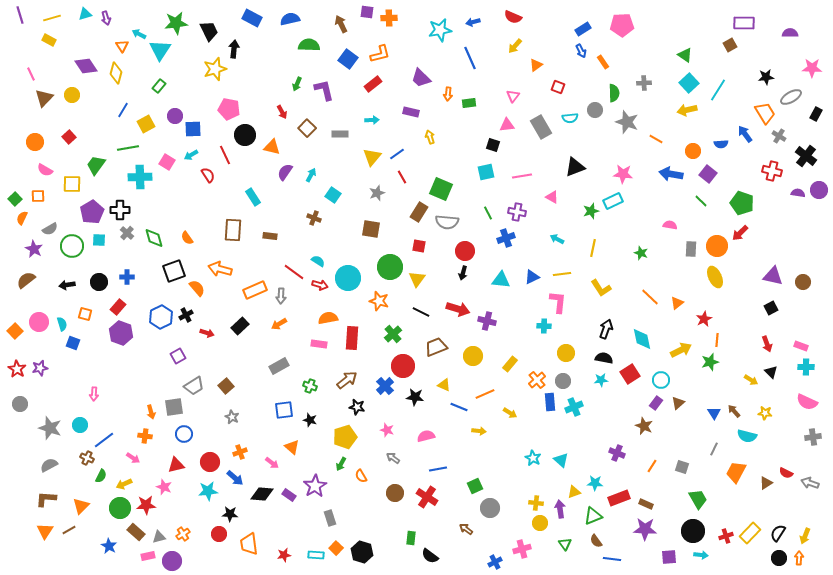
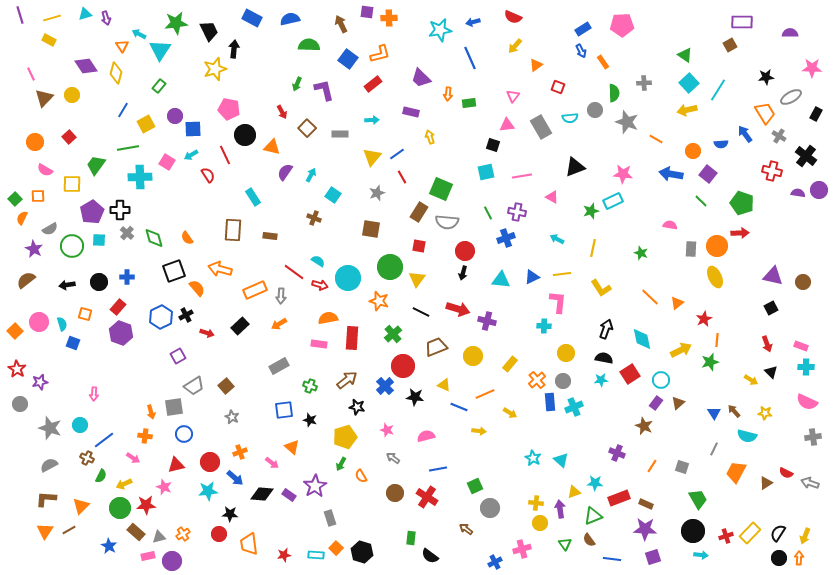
purple rectangle at (744, 23): moved 2 px left, 1 px up
red arrow at (740, 233): rotated 138 degrees counterclockwise
purple star at (40, 368): moved 14 px down
brown semicircle at (596, 541): moved 7 px left, 1 px up
purple square at (669, 557): moved 16 px left; rotated 14 degrees counterclockwise
